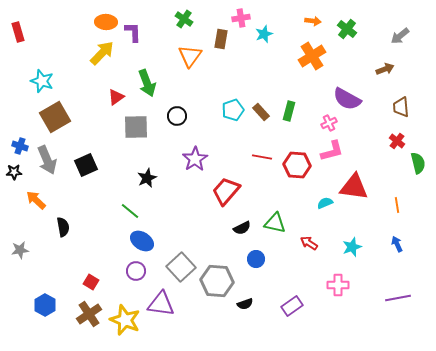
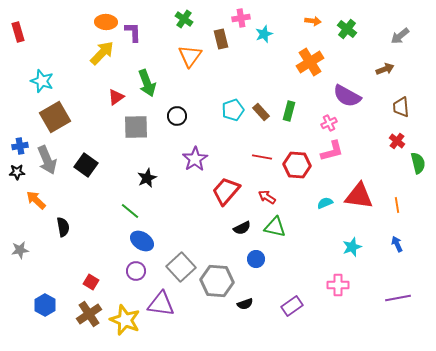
brown rectangle at (221, 39): rotated 24 degrees counterclockwise
orange cross at (312, 56): moved 2 px left, 6 px down
purple semicircle at (347, 99): moved 3 px up
blue cross at (20, 146): rotated 28 degrees counterclockwise
black square at (86, 165): rotated 30 degrees counterclockwise
black star at (14, 172): moved 3 px right
red triangle at (354, 187): moved 5 px right, 9 px down
green triangle at (275, 223): moved 4 px down
red arrow at (309, 243): moved 42 px left, 46 px up
